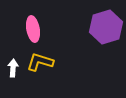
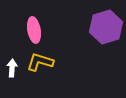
pink ellipse: moved 1 px right, 1 px down
white arrow: moved 1 px left
